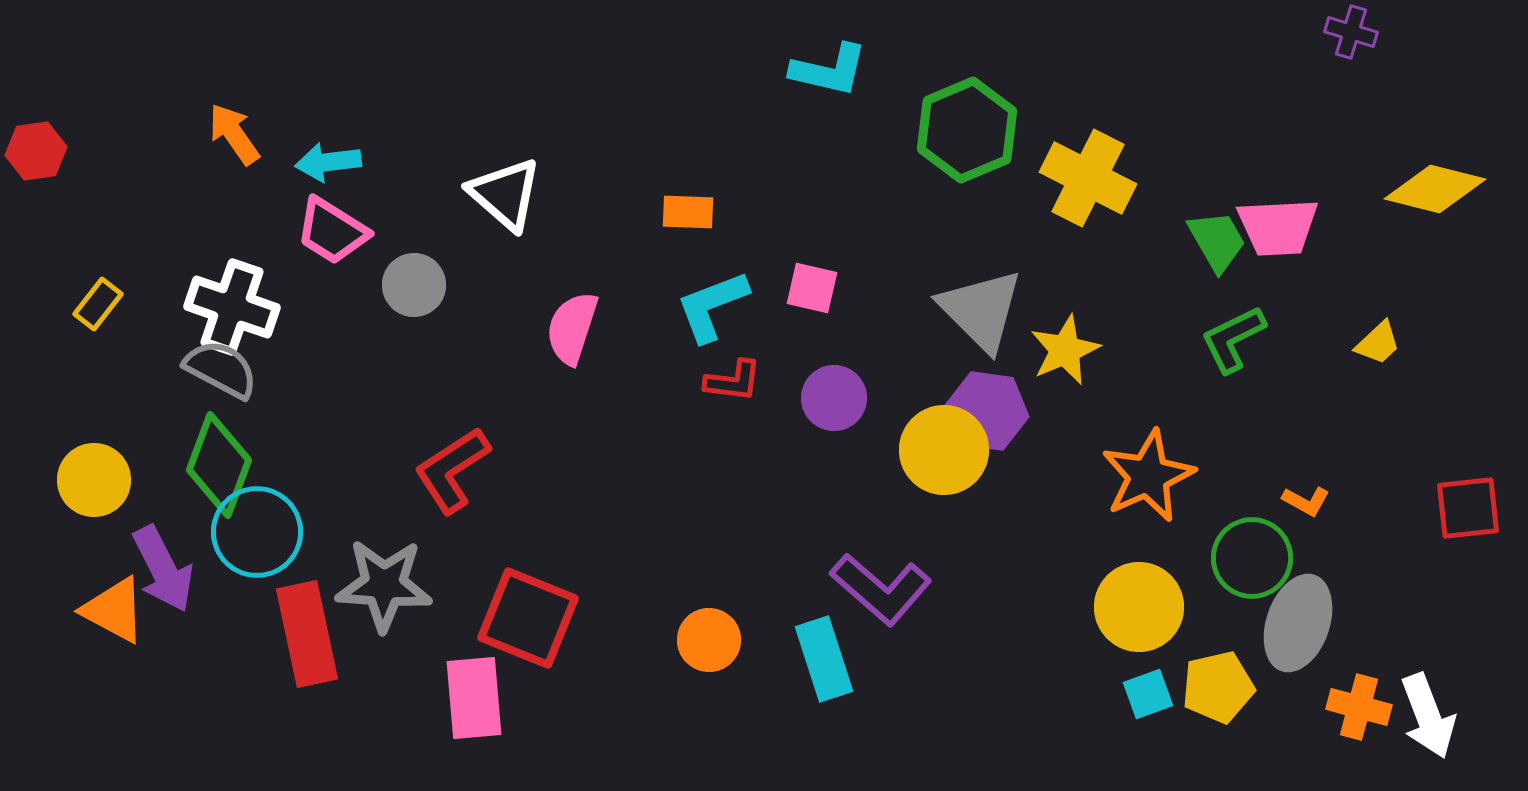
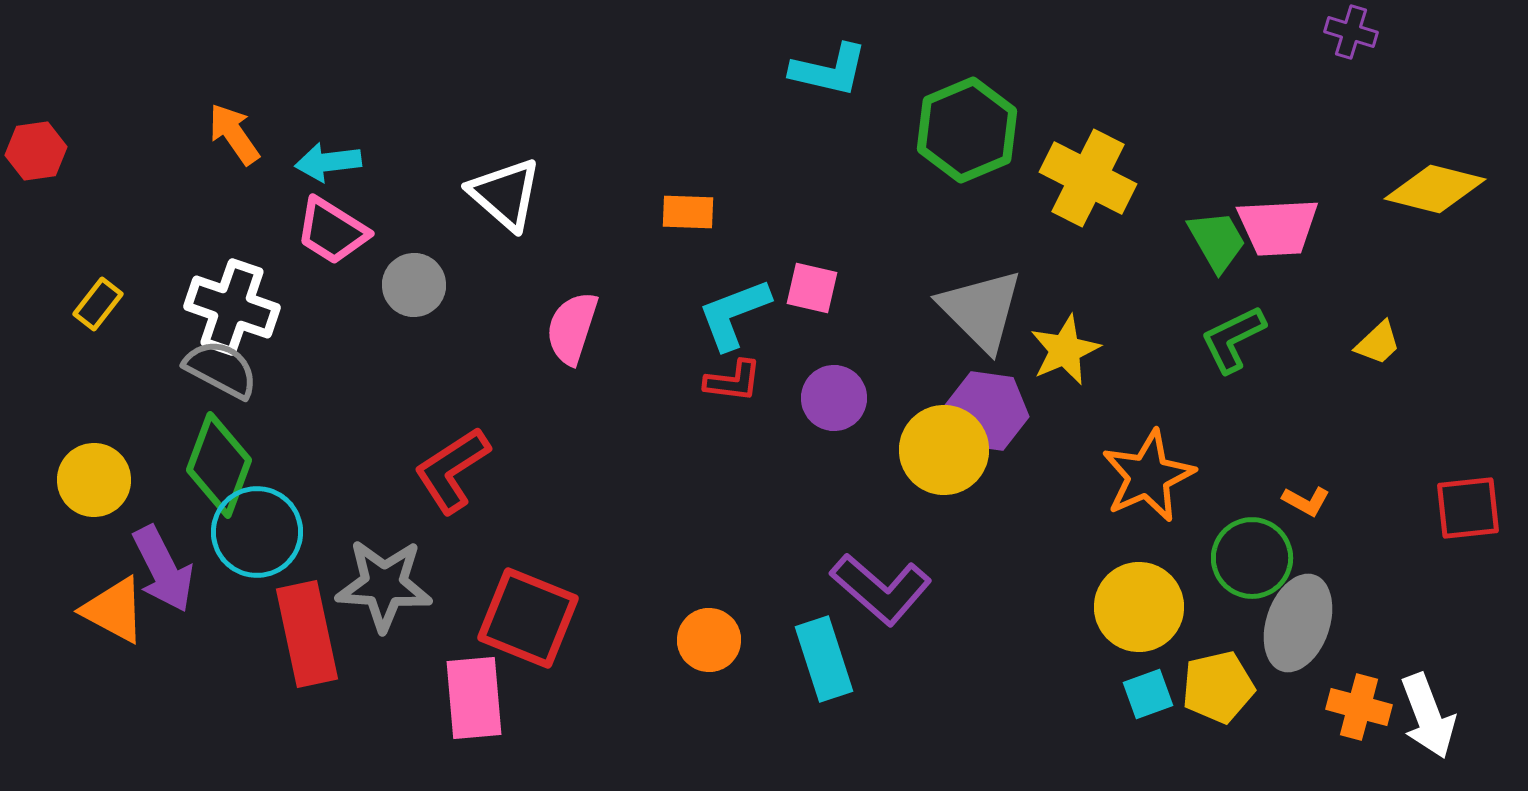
cyan L-shape at (712, 306): moved 22 px right, 8 px down
